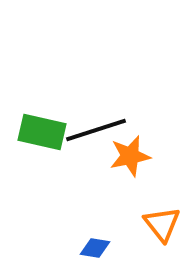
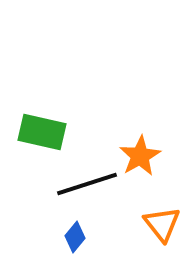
black line: moved 9 px left, 54 px down
orange star: moved 10 px right; rotated 18 degrees counterclockwise
blue diamond: moved 20 px left, 11 px up; rotated 60 degrees counterclockwise
